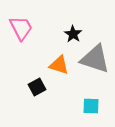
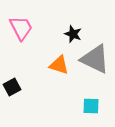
black star: rotated 12 degrees counterclockwise
gray triangle: rotated 8 degrees clockwise
black square: moved 25 px left
